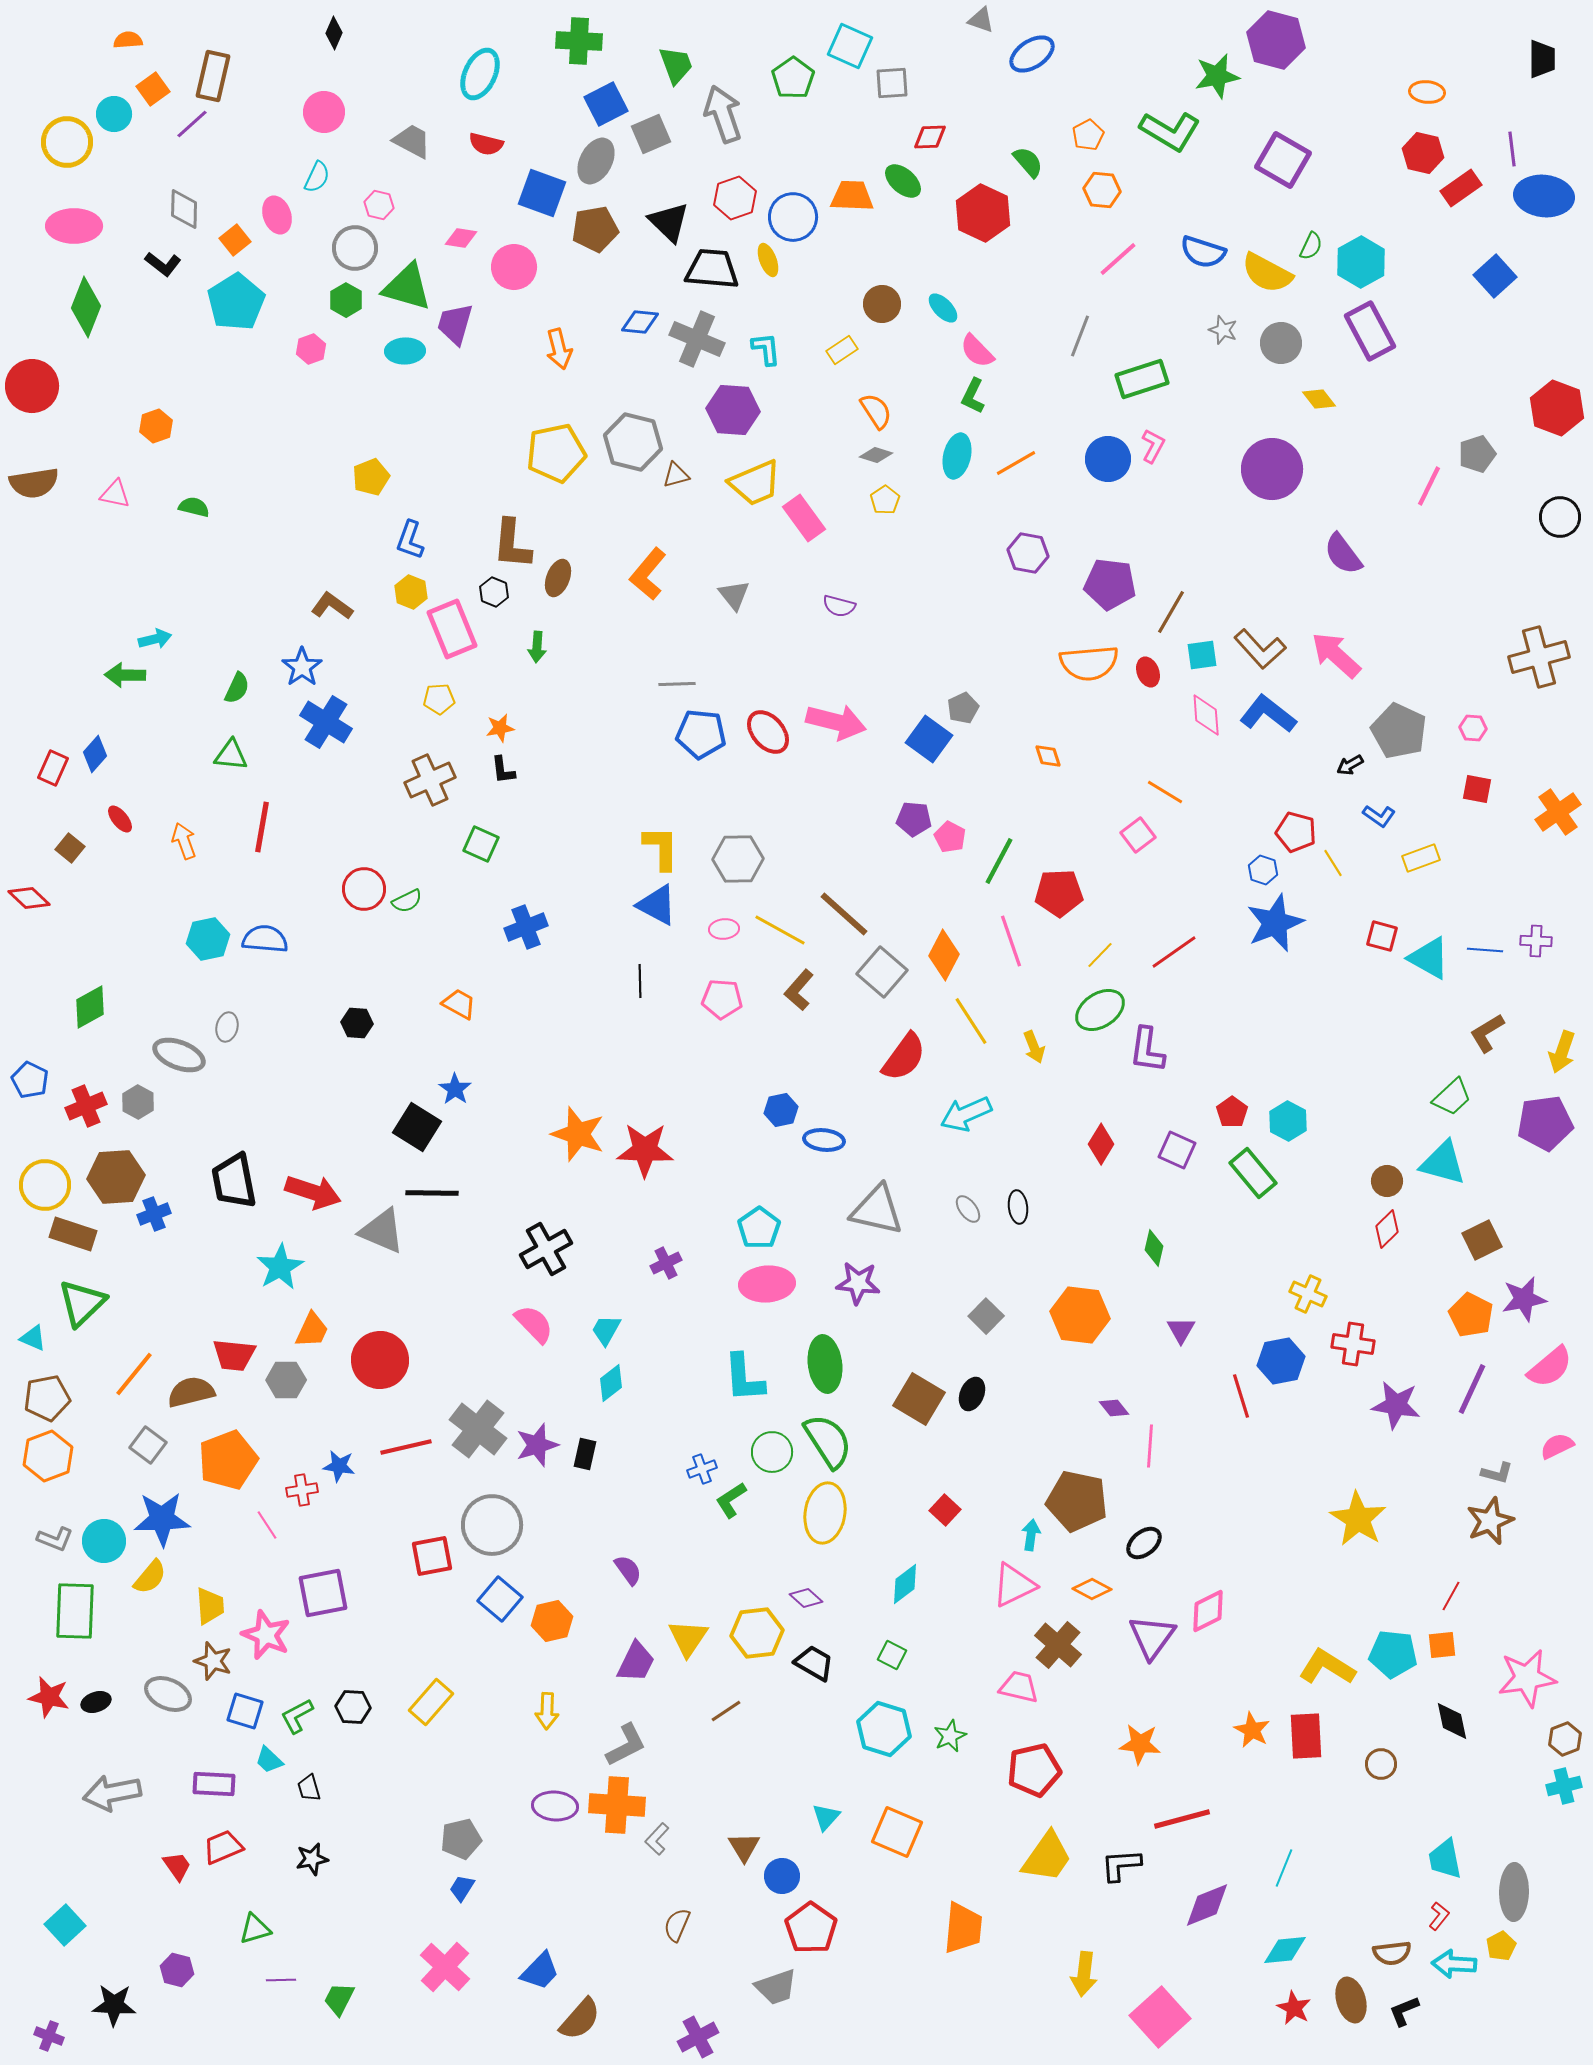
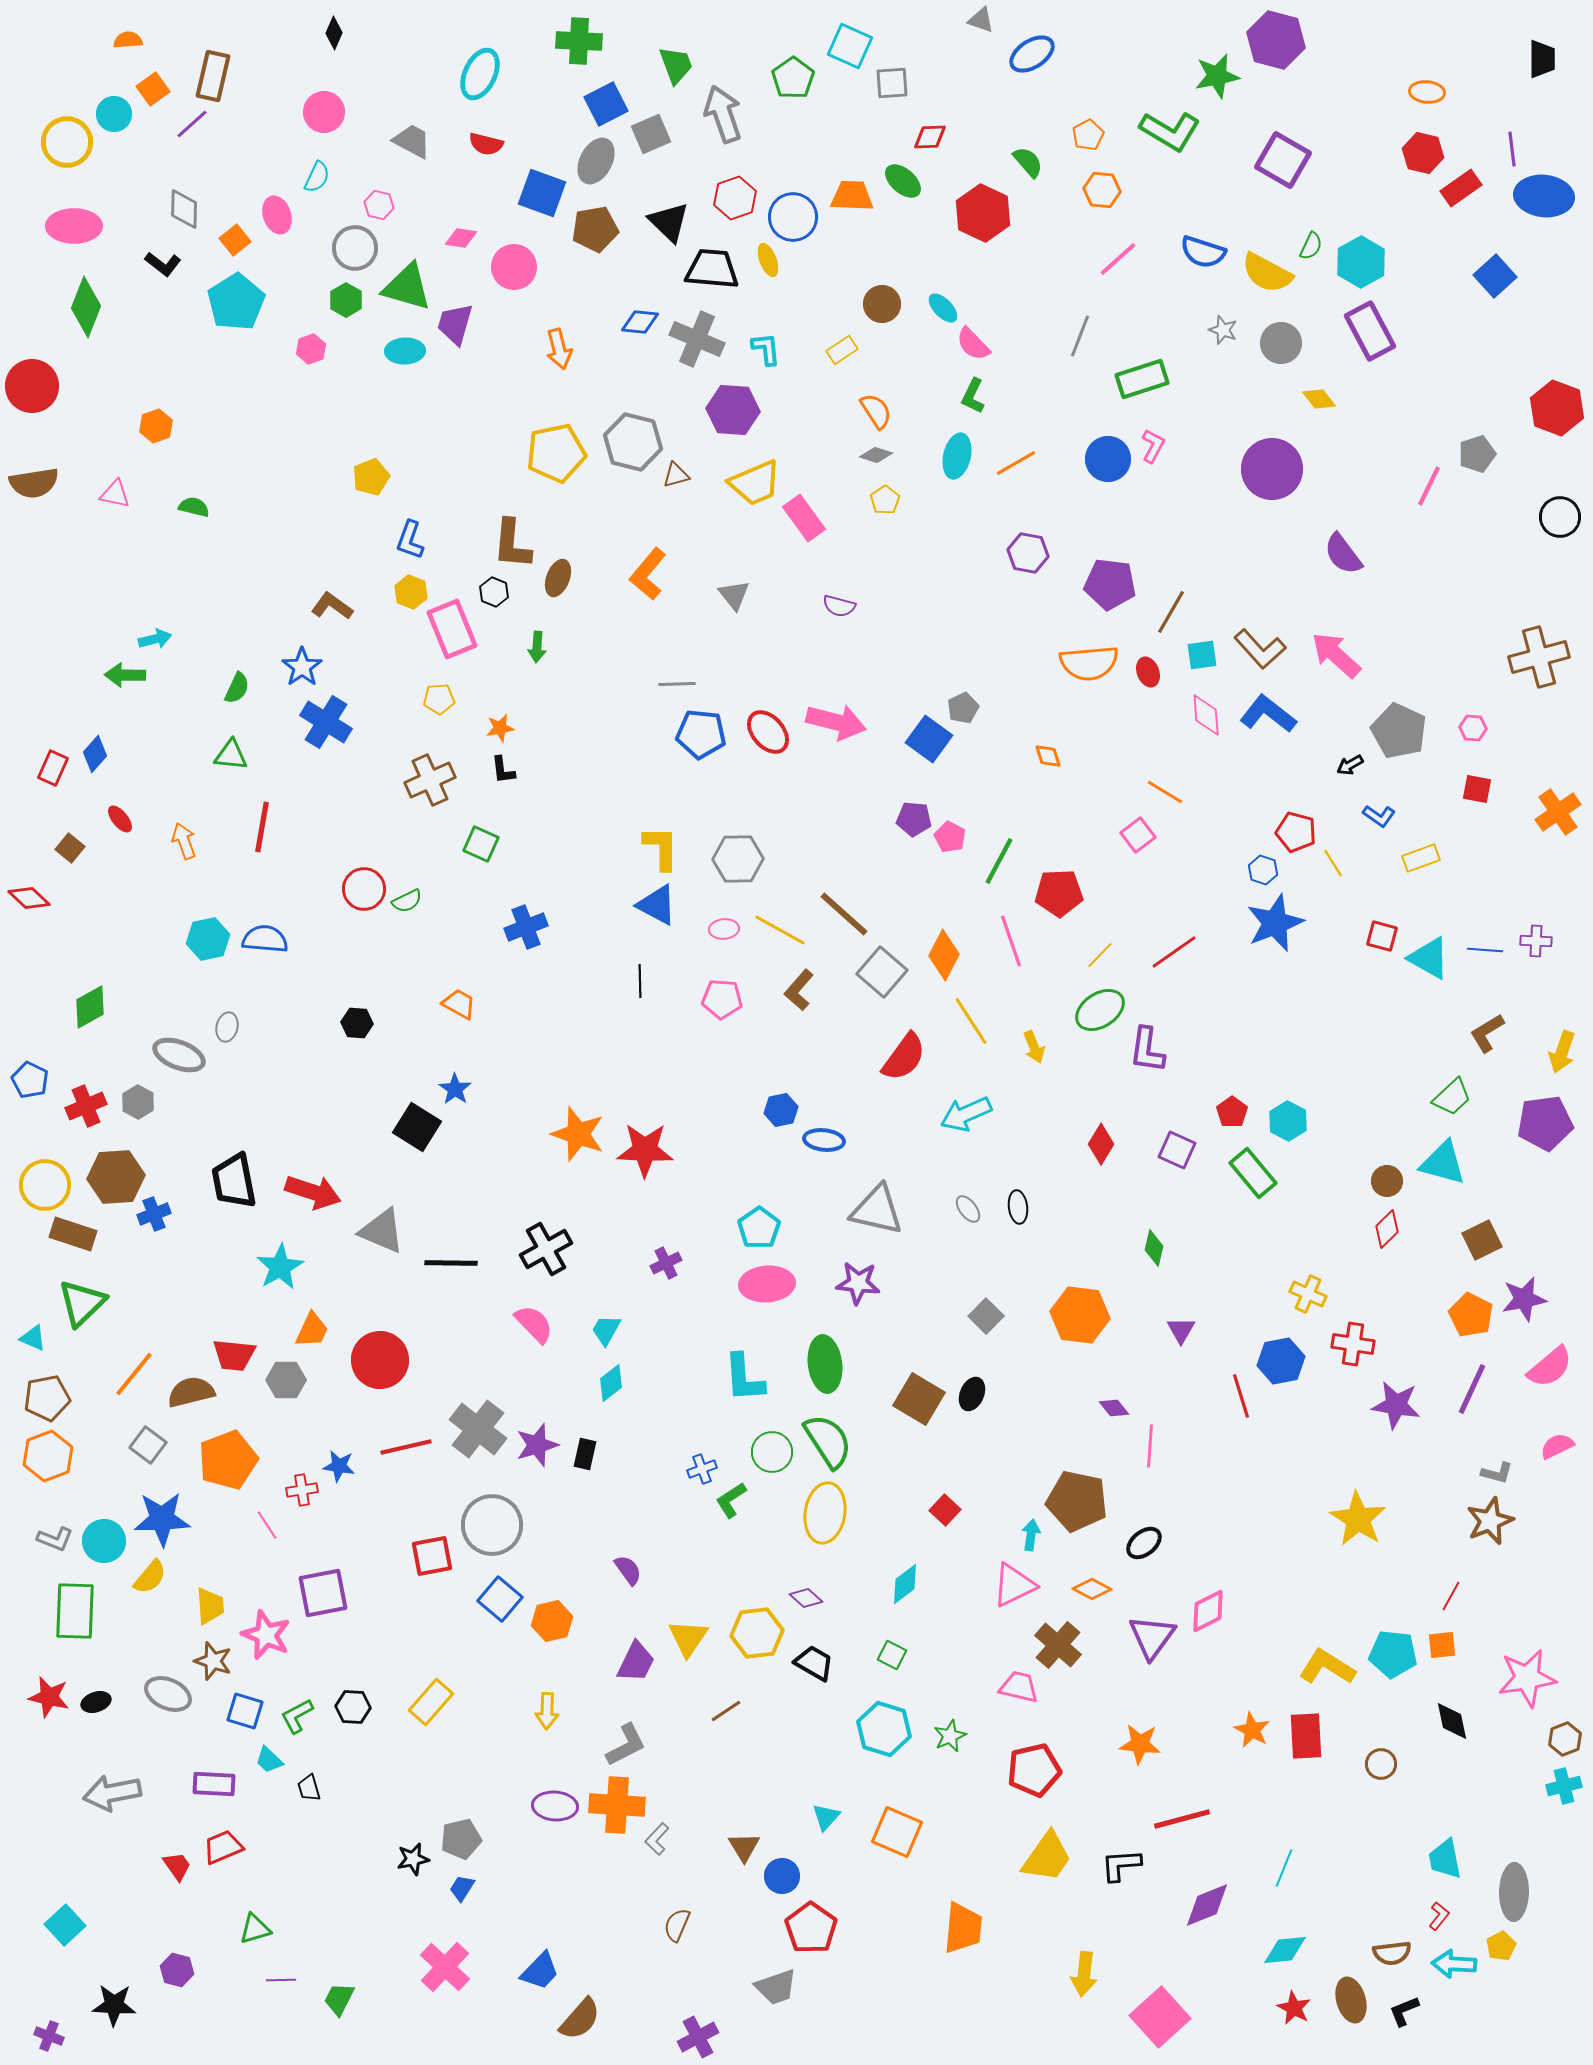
pink semicircle at (977, 351): moved 4 px left, 7 px up
black line at (432, 1193): moved 19 px right, 70 px down
black star at (312, 1859): moved 101 px right
